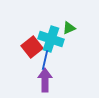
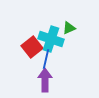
blue line: moved 1 px right, 1 px up
